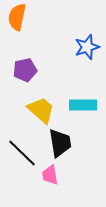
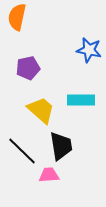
blue star: moved 2 px right, 3 px down; rotated 30 degrees clockwise
purple pentagon: moved 3 px right, 2 px up
cyan rectangle: moved 2 px left, 5 px up
black trapezoid: moved 1 px right, 3 px down
black line: moved 2 px up
pink trapezoid: moved 1 px left; rotated 95 degrees clockwise
